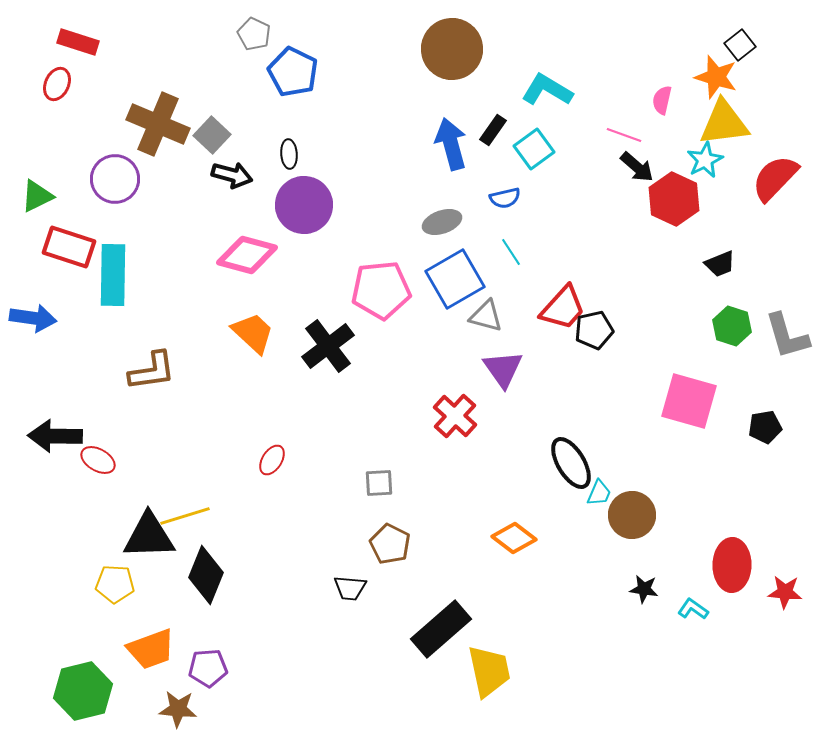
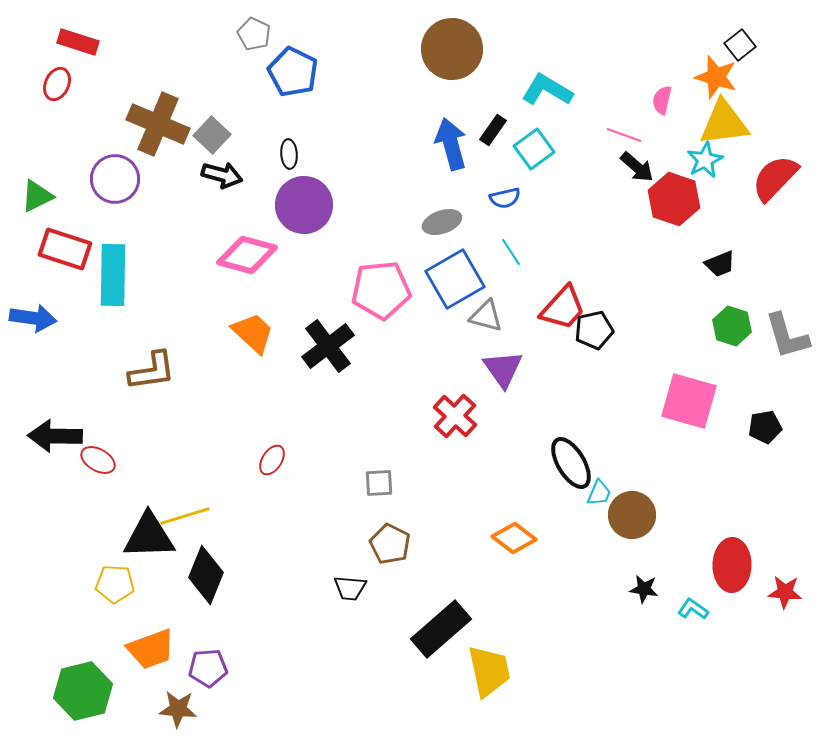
black arrow at (232, 175): moved 10 px left
red hexagon at (674, 199): rotated 6 degrees counterclockwise
red rectangle at (69, 247): moved 4 px left, 2 px down
